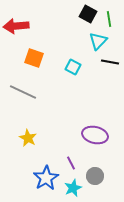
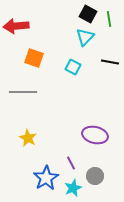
cyan triangle: moved 13 px left, 4 px up
gray line: rotated 24 degrees counterclockwise
